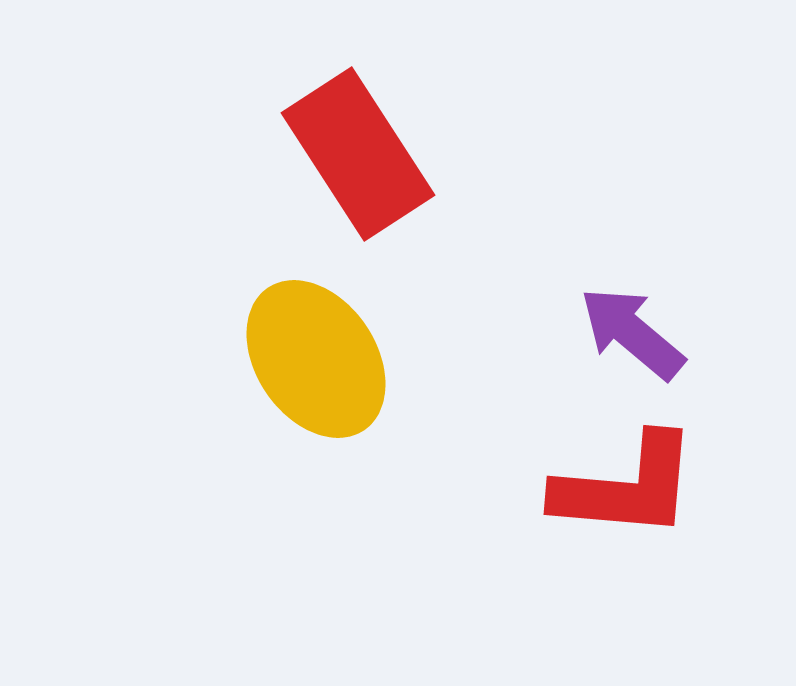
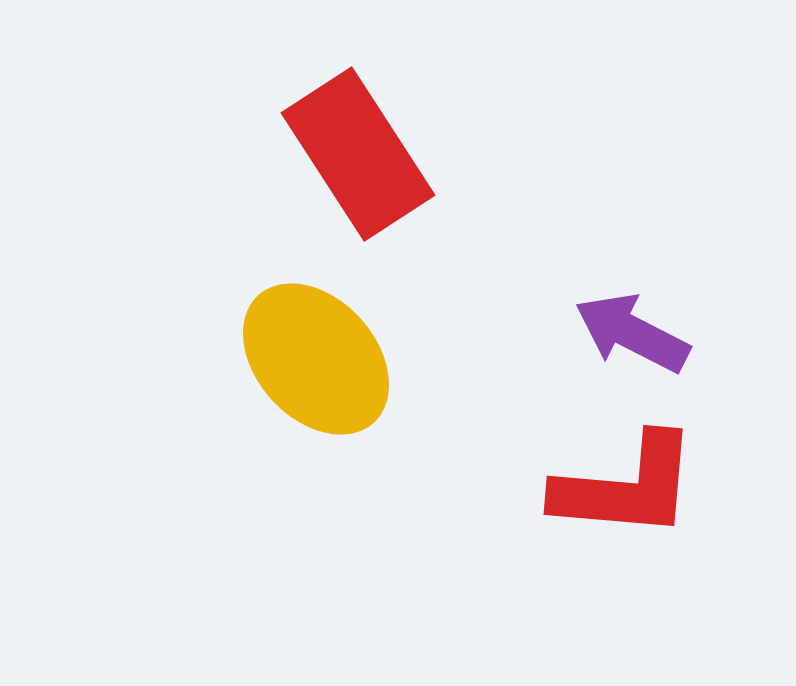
purple arrow: rotated 13 degrees counterclockwise
yellow ellipse: rotated 8 degrees counterclockwise
